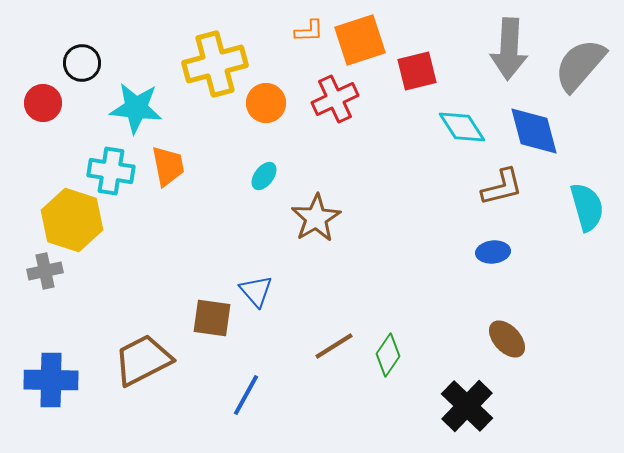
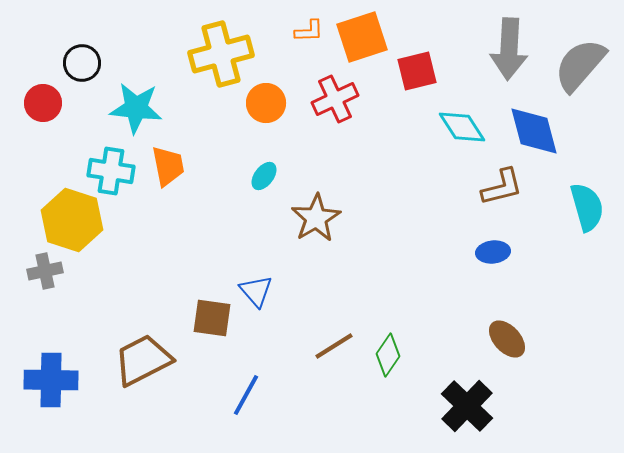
orange square: moved 2 px right, 3 px up
yellow cross: moved 6 px right, 10 px up
